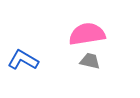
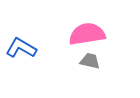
blue L-shape: moved 2 px left, 12 px up
